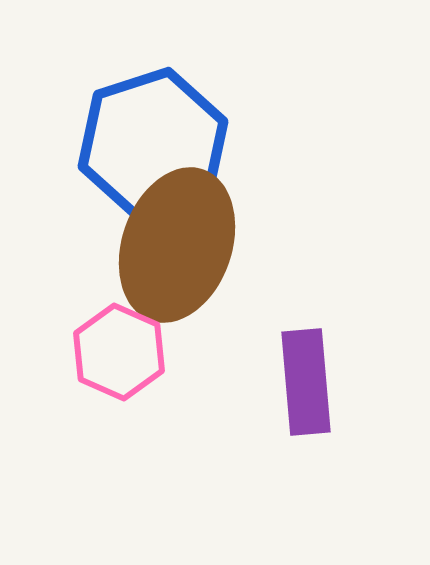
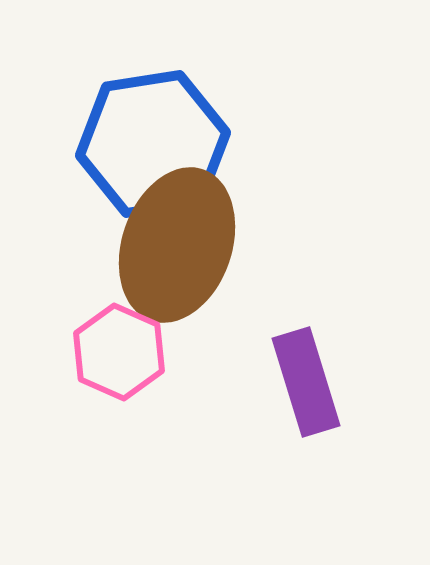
blue hexagon: rotated 9 degrees clockwise
purple rectangle: rotated 12 degrees counterclockwise
